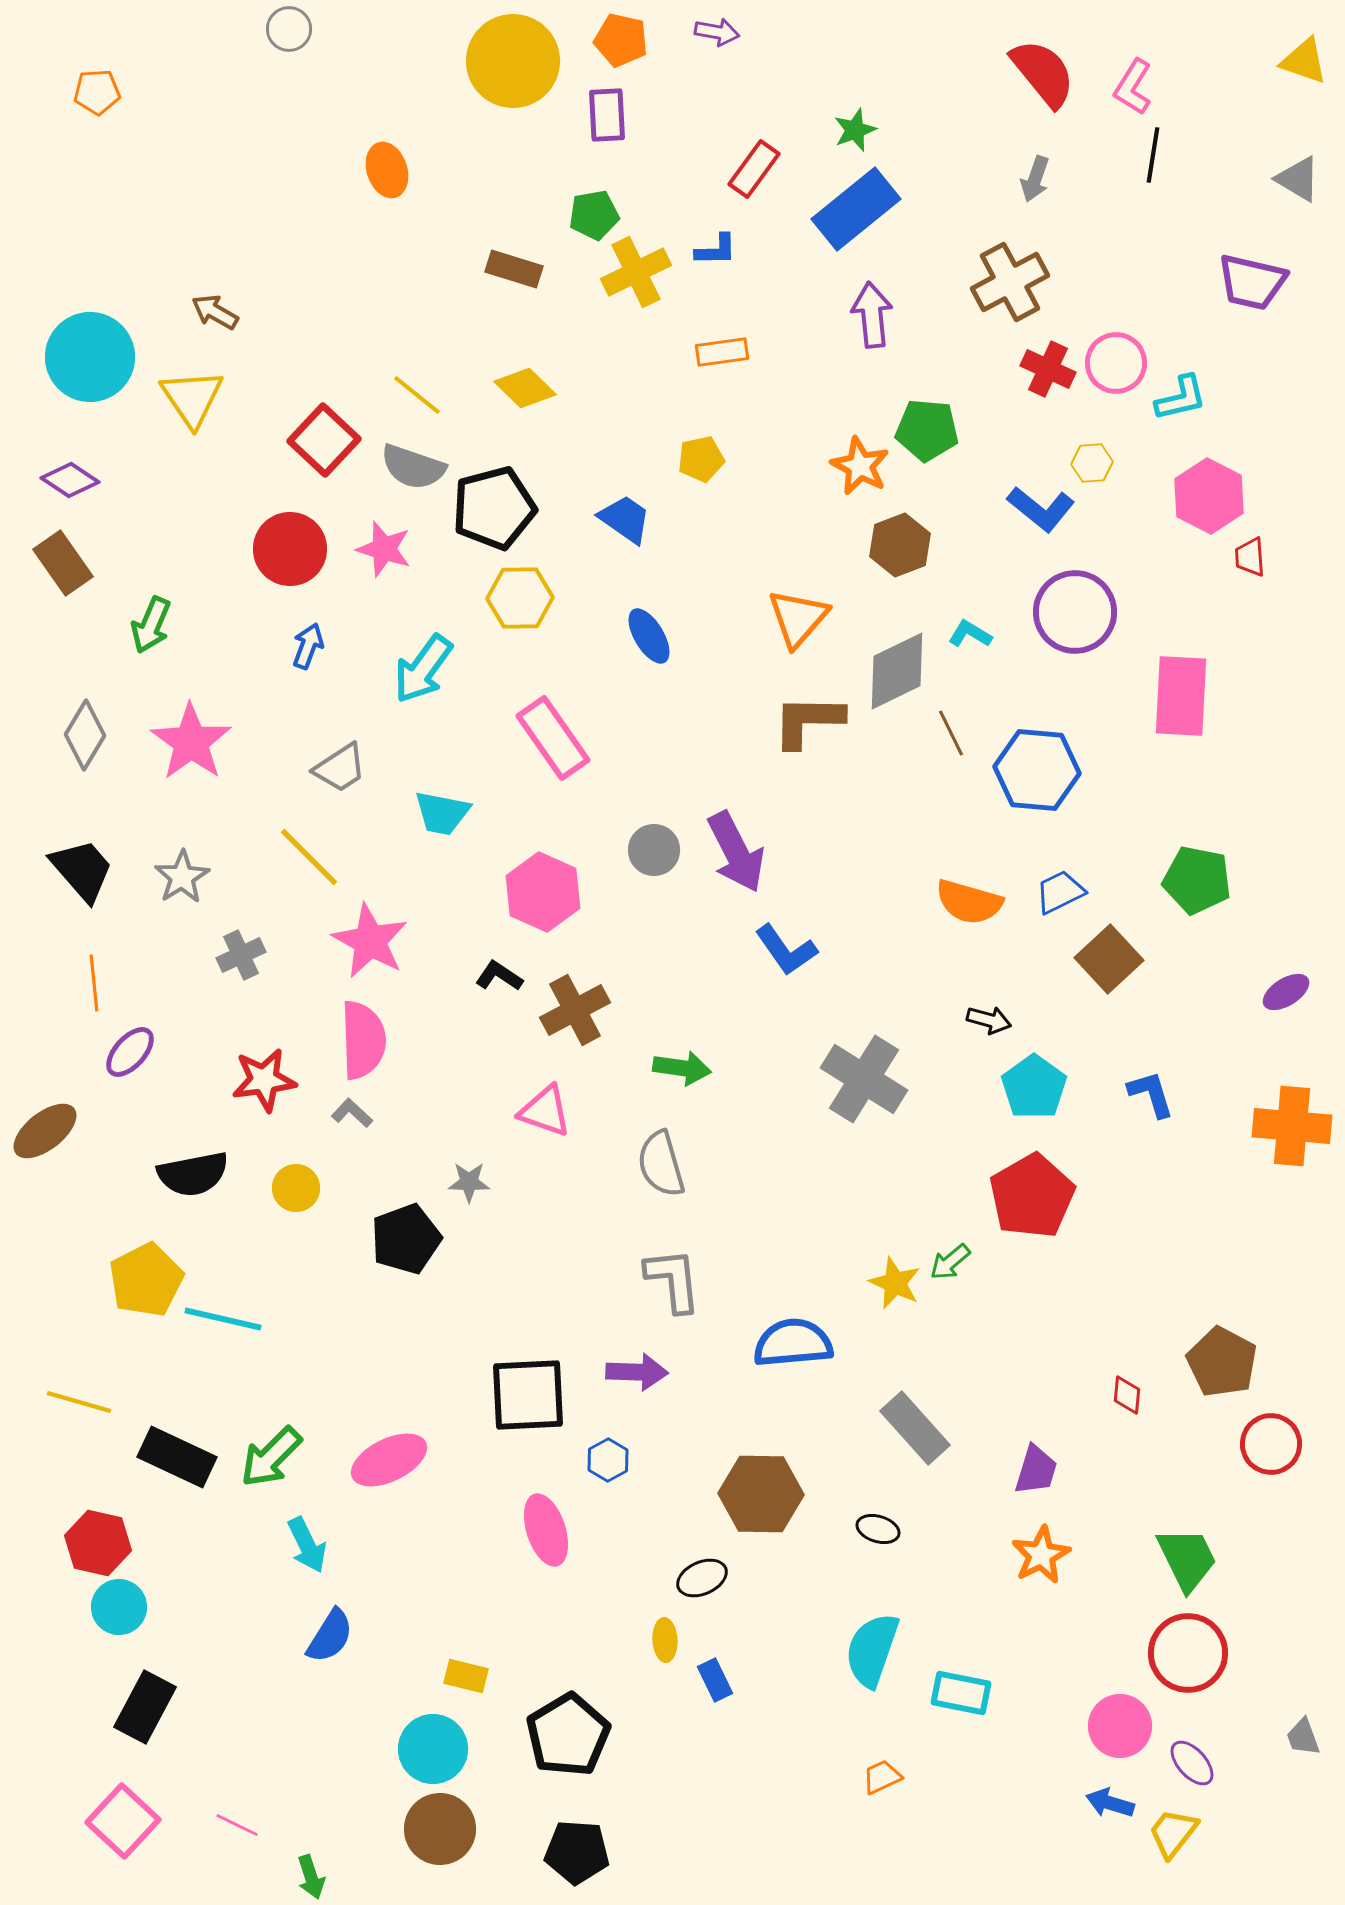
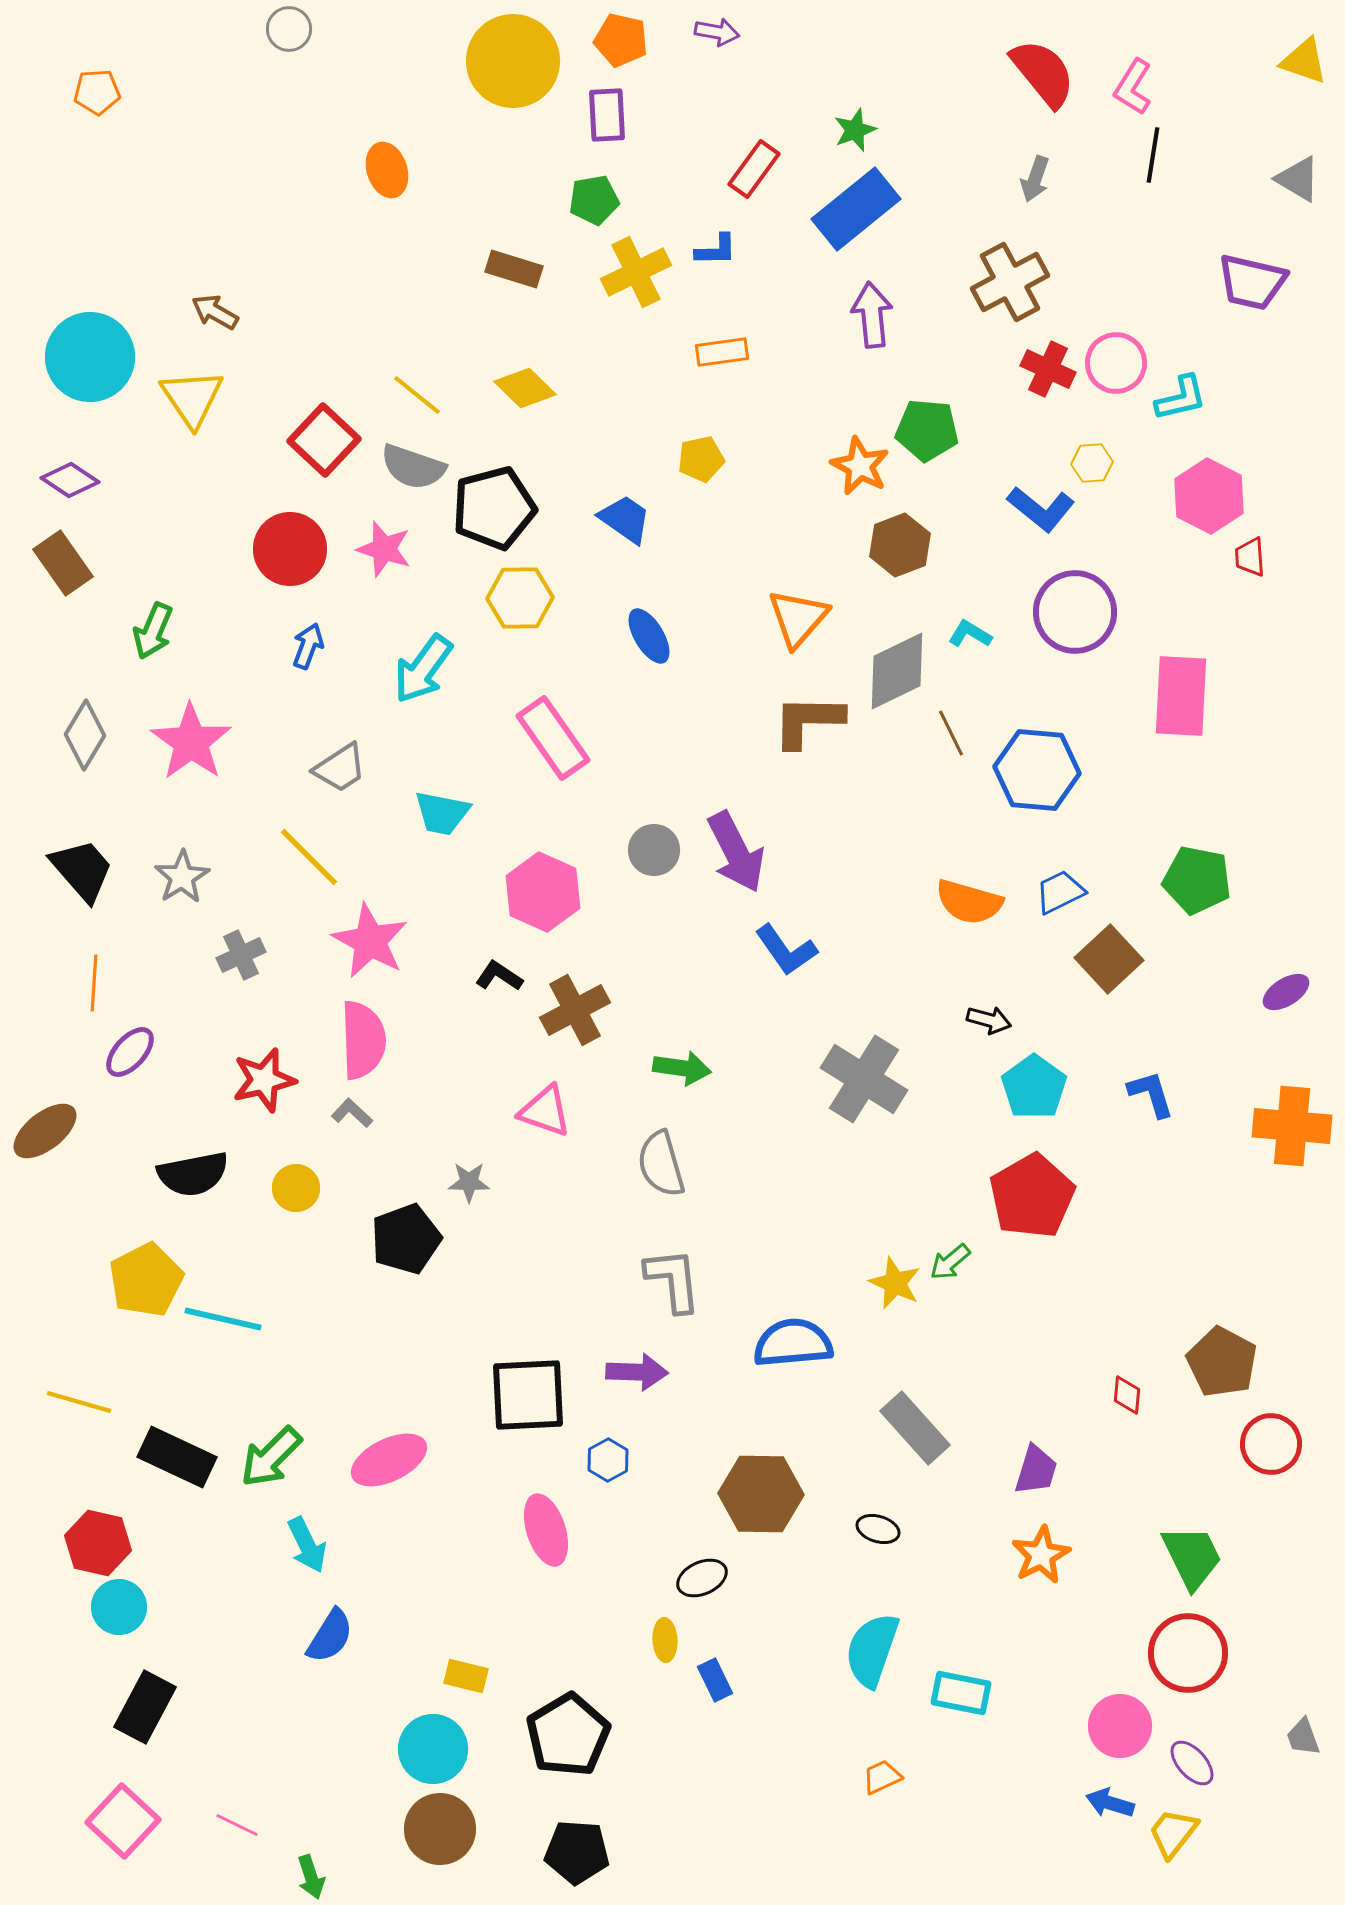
green pentagon at (594, 215): moved 15 px up
green arrow at (151, 625): moved 2 px right, 6 px down
orange line at (94, 983): rotated 10 degrees clockwise
red star at (264, 1080): rotated 6 degrees counterclockwise
green trapezoid at (1187, 1559): moved 5 px right, 2 px up
